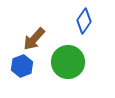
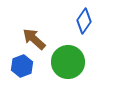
brown arrow: rotated 90 degrees clockwise
